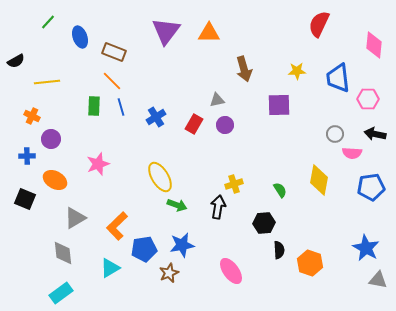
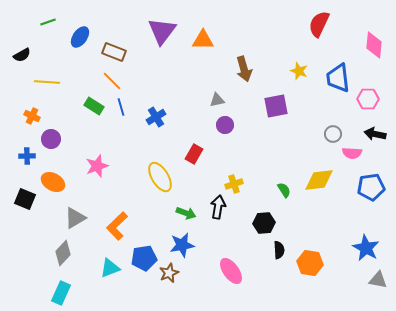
green line at (48, 22): rotated 28 degrees clockwise
purple triangle at (166, 31): moved 4 px left
orange triangle at (209, 33): moved 6 px left, 7 px down
blue ellipse at (80, 37): rotated 55 degrees clockwise
black semicircle at (16, 61): moved 6 px right, 6 px up
yellow star at (297, 71): moved 2 px right; rotated 24 degrees clockwise
yellow line at (47, 82): rotated 10 degrees clockwise
purple square at (279, 105): moved 3 px left, 1 px down; rotated 10 degrees counterclockwise
green rectangle at (94, 106): rotated 60 degrees counterclockwise
red rectangle at (194, 124): moved 30 px down
gray circle at (335, 134): moved 2 px left
pink star at (98, 164): moved 1 px left, 2 px down
orange ellipse at (55, 180): moved 2 px left, 2 px down
yellow diamond at (319, 180): rotated 72 degrees clockwise
green semicircle at (280, 190): moved 4 px right
green arrow at (177, 205): moved 9 px right, 8 px down
blue pentagon at (144, 249): moved 9 px down
gray diamond at (63, 253): rotated 50 degrees clockwise
orange hexagon at (310, 263): rotated 10 degrees counterclockwise
cyan triangle at (110, 268): rotated 10 degrees clockwise
cyan rectangle at (61, 293): rotated 30 degrees counterclockwise
